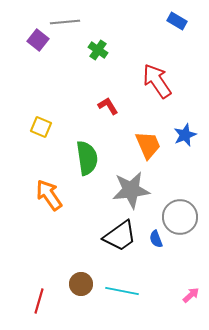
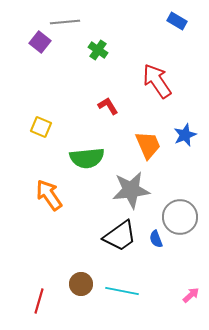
purple square: moved 2 px right, 2 px down
green semicircle: rotated 92 degrees clockwise
